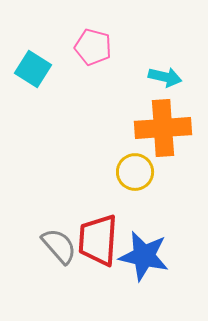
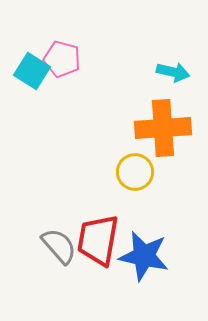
pink pentagon: moved 31 px left, 12 px down
cyan square: moved 1 px left, 2 px down
cyan arrow: moved 8 px right, 5 px up
red trapezoid: rotated 6 degrees clockwise
